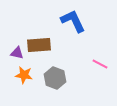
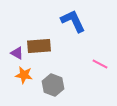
brown rectangle: moved 1 px down
purple triangle: rotated 16 degrees clockwise
gray hexagon: moved 2 px left, 7 px down
